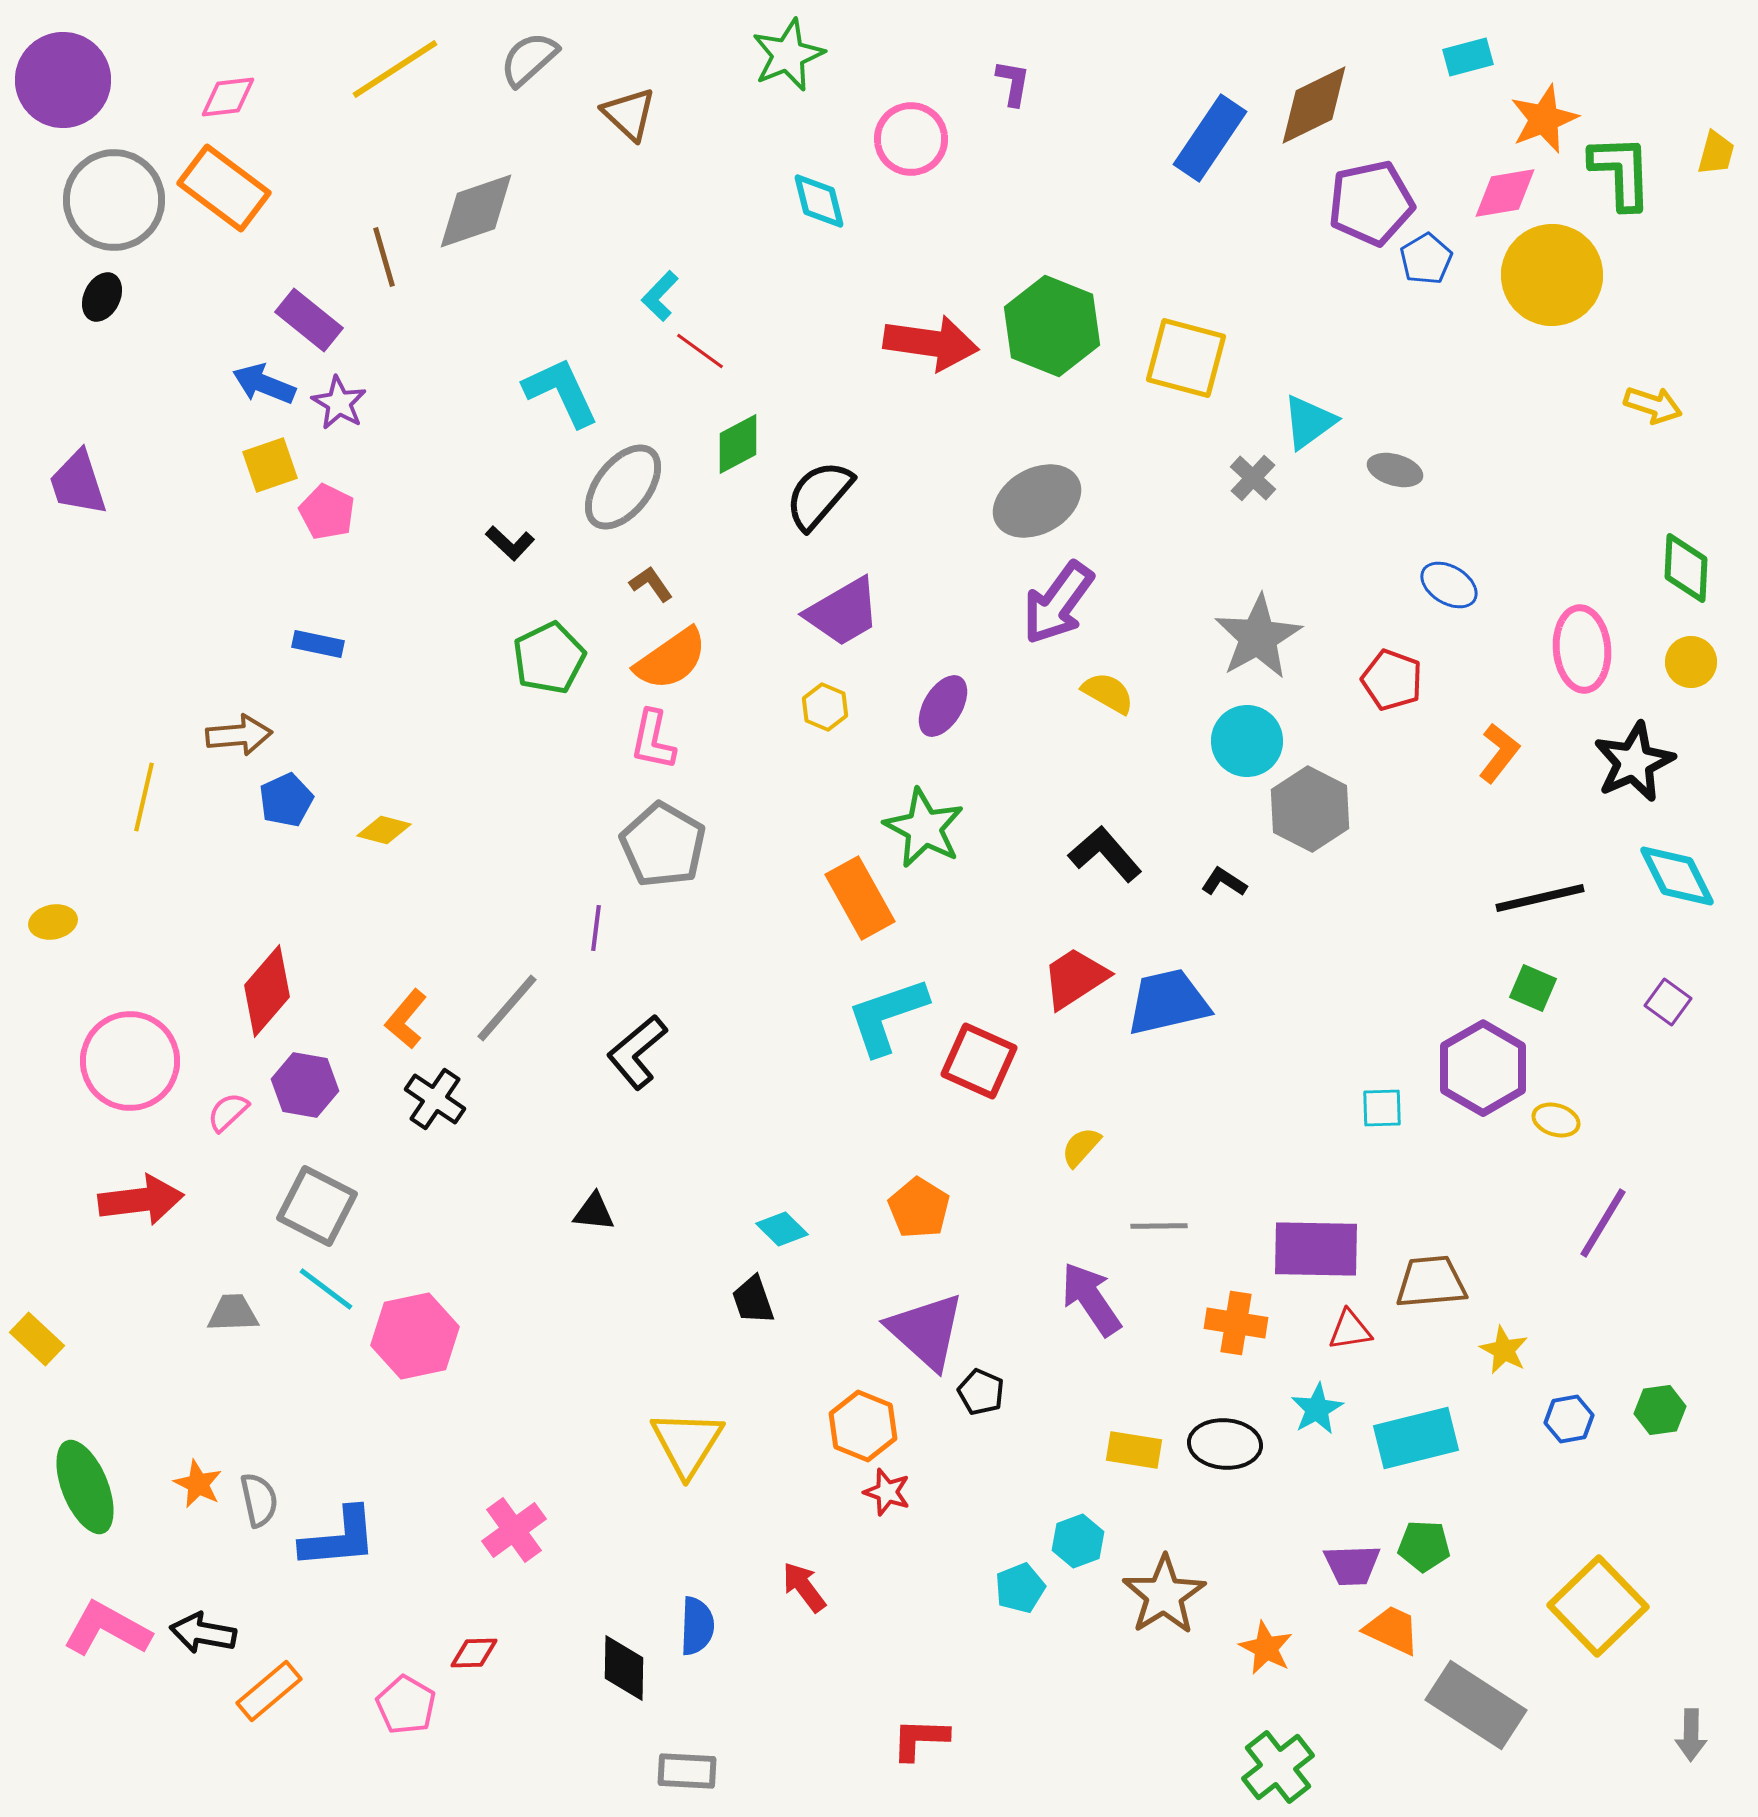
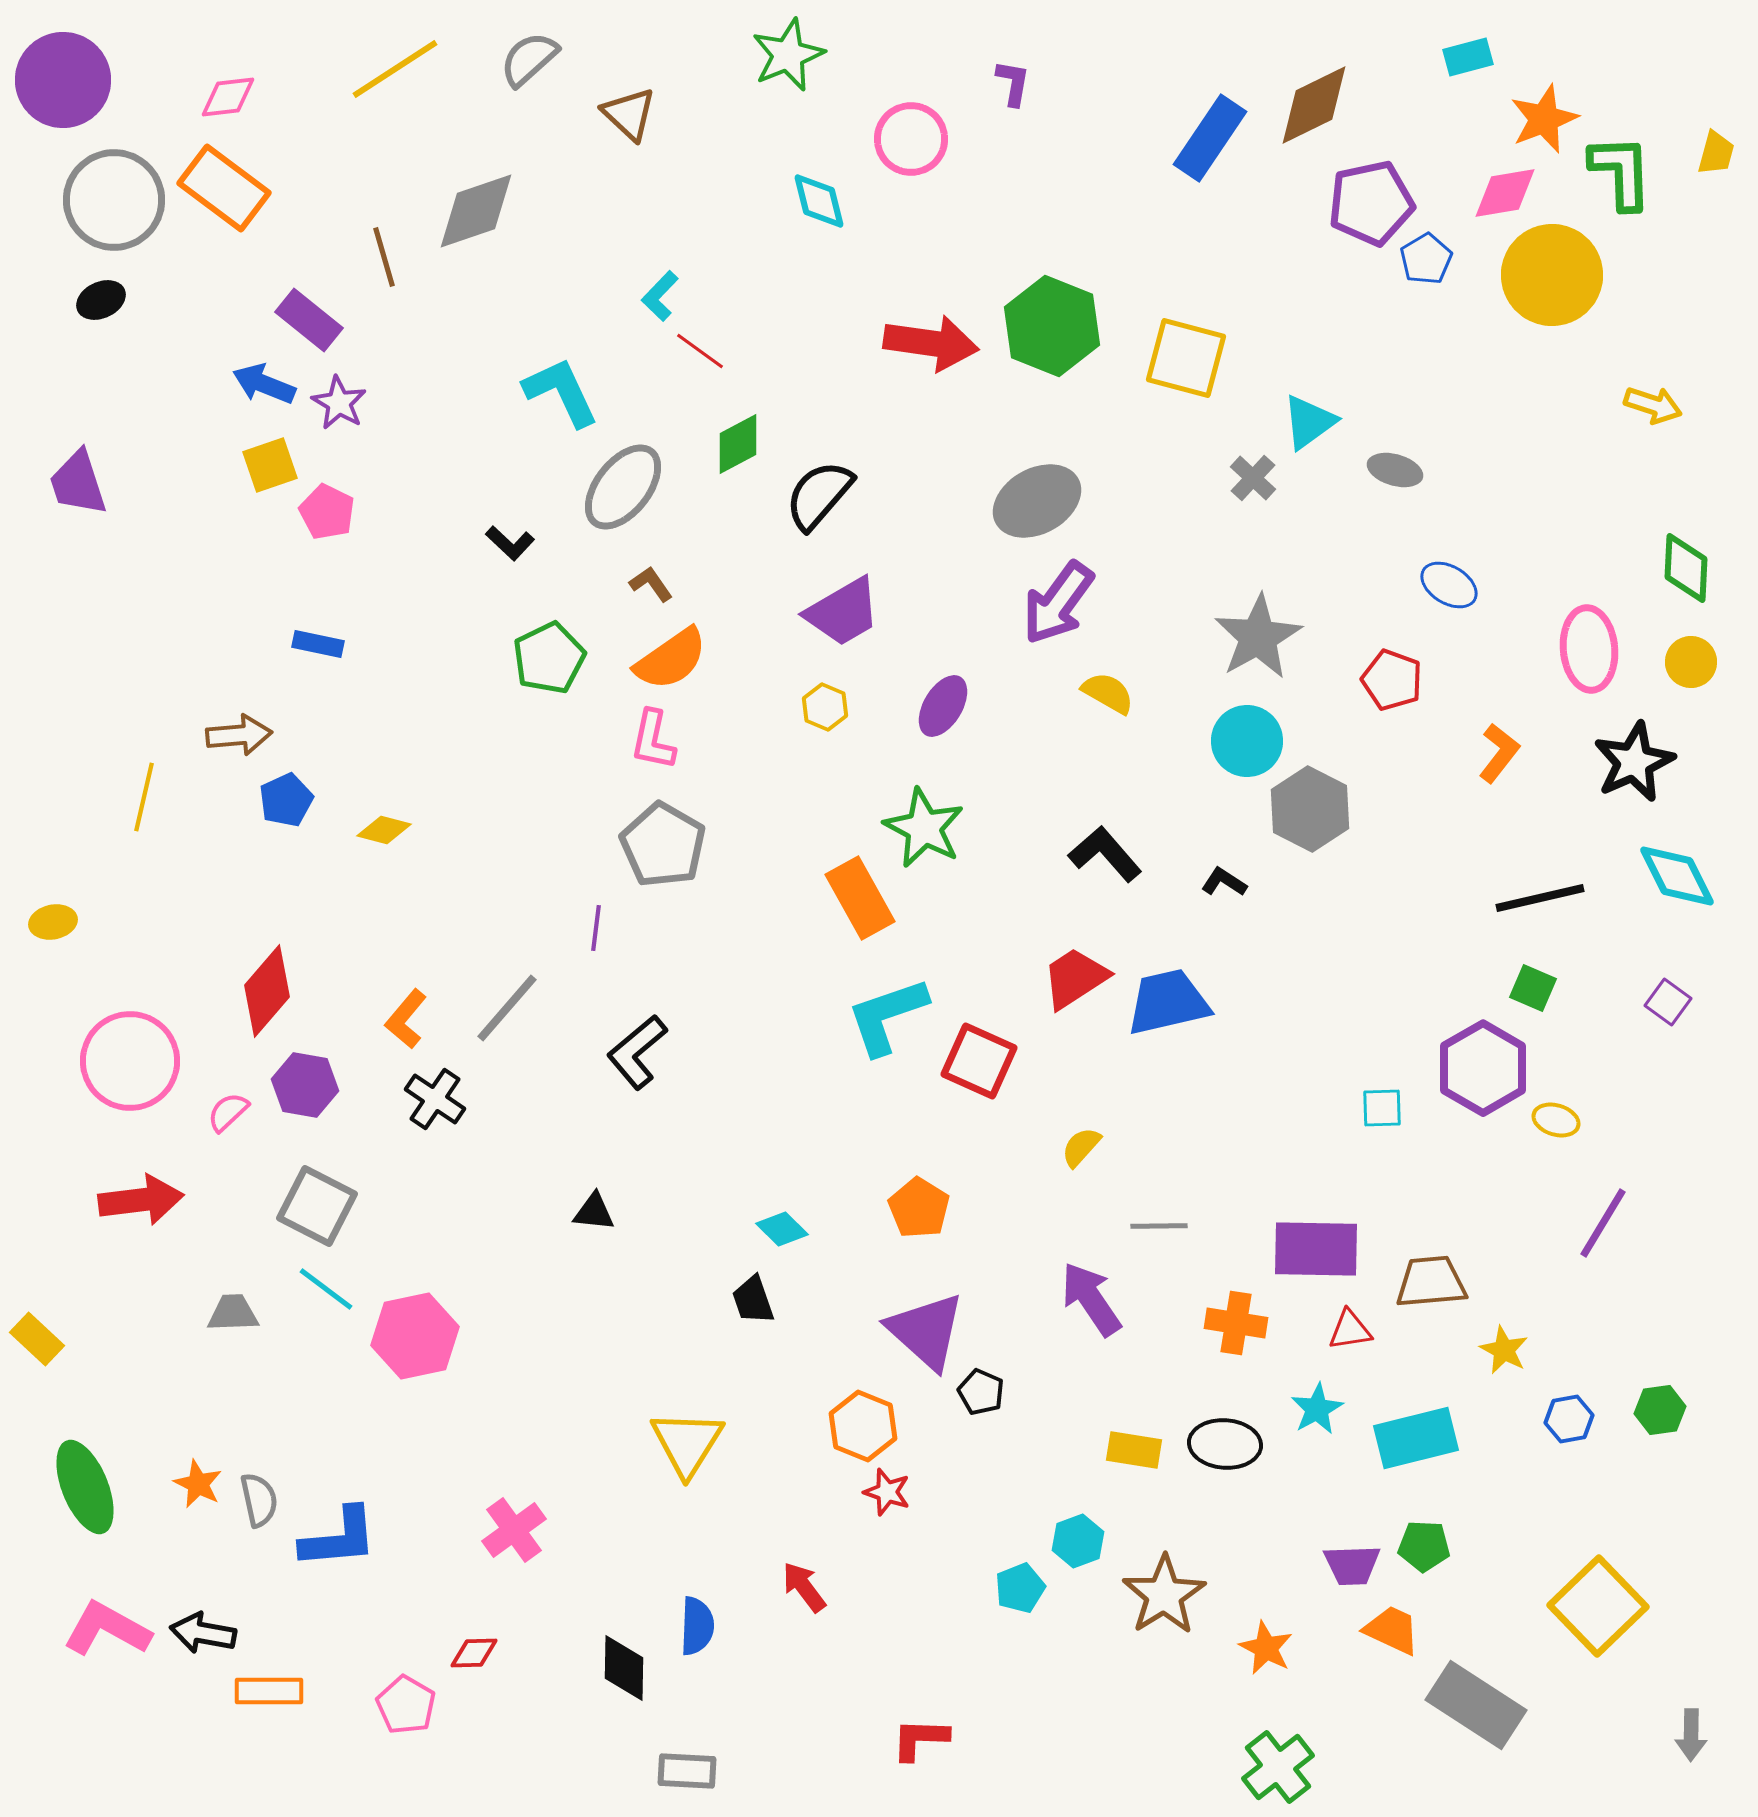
black ellipse at (102, 297): moved 1 px left, 3 px down; rotated 39 degrees clockwise
pink ellipse at (1582, 649): moved 7 px right
orange rectangle at (269, 1691): rotated 40 degrees clockwise
